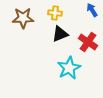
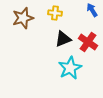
brown star: rotated 15 degrees counterclockwise
black triangle: moved 3 px right, 5 px down
cyan star: moved 1 px right
